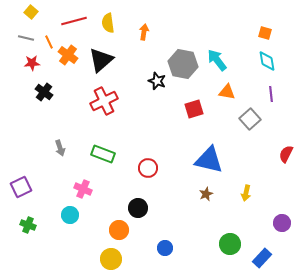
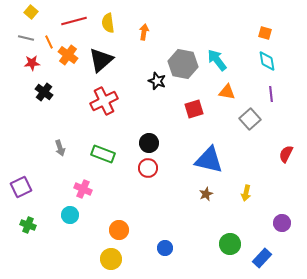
black circle: moved 11 px right, 65 px up
